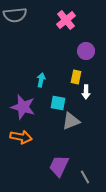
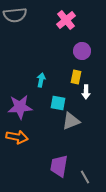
purple circle: moved 4 px left
purple star: moved 3 px left; rotated 20 degrees counterclockwise
orange arrow: moved 4 px left
purple trapezoid: rotated 15 degrees counterclockwise
